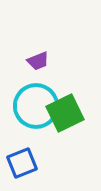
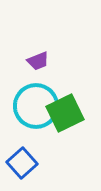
blue square: rotated 20 degrees counterclockwise
